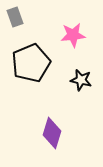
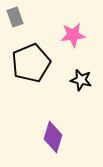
purple diamond: moved 1 px right, 4 px down
